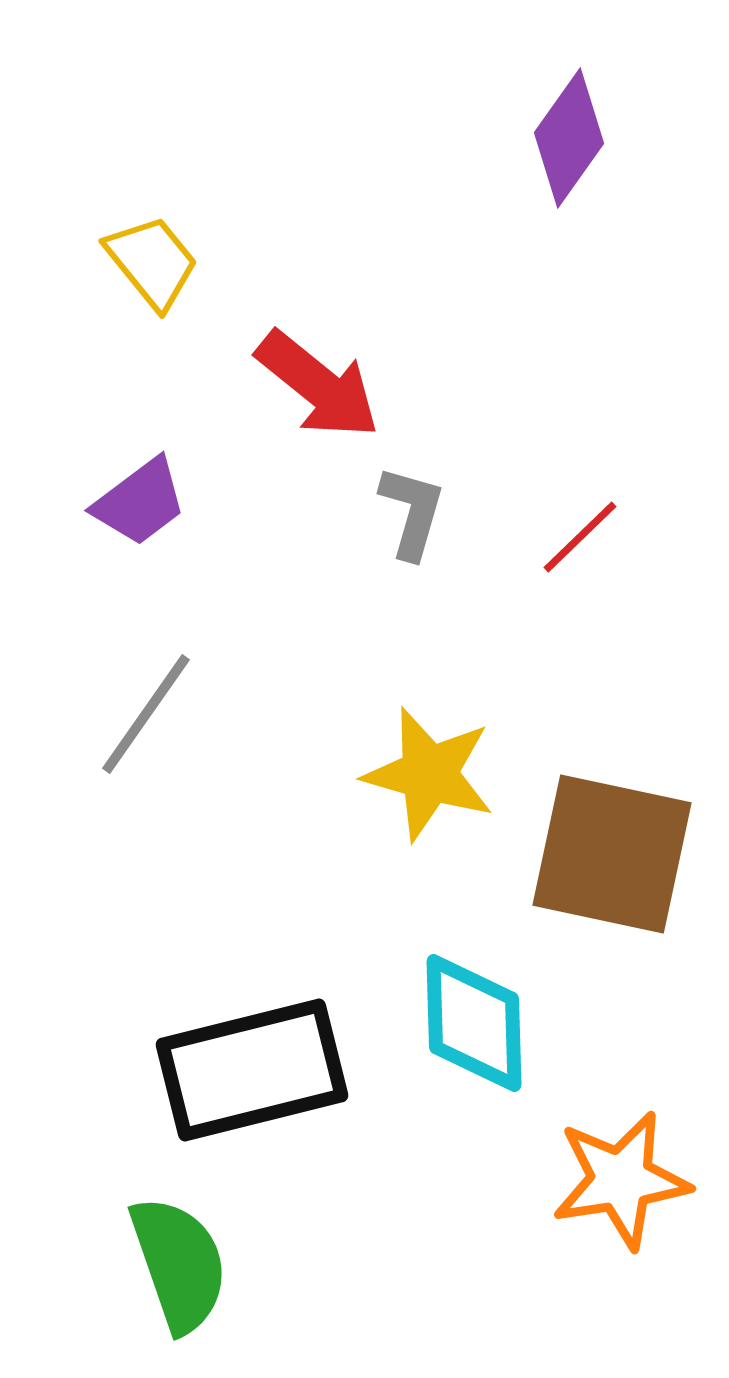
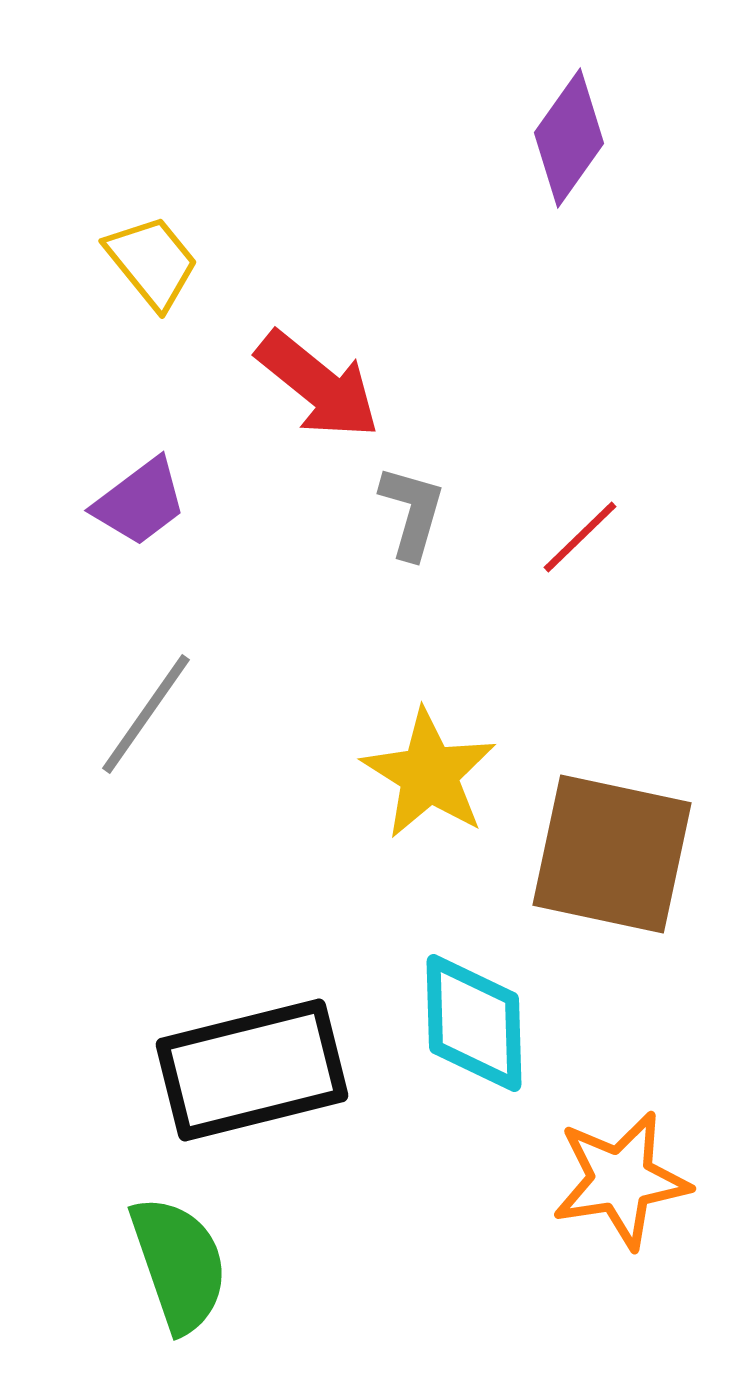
yellow star: rotated 16 degrees clockwise
